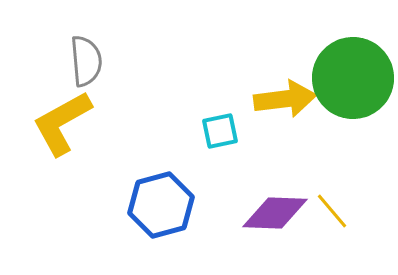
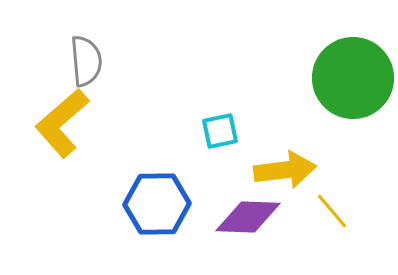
yellow arrow: moved 71 px down
yellow L-shape: rotated 12 degrees counterclockwise
blue hexagon: moved 4 px left, 1 px up; rotated 14 degrees clockwise
purple diamond: moved 27 px left, 4 px down
